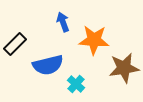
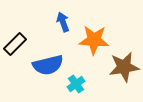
brown star: moved 1 px up
cyan cross: rotated 12 degrees clockwise
